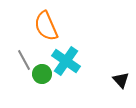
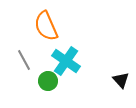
green circle: moved 6 px right, 7 px down
